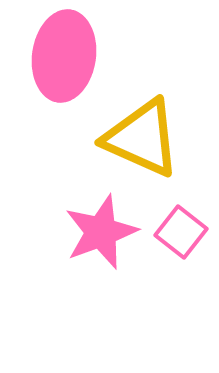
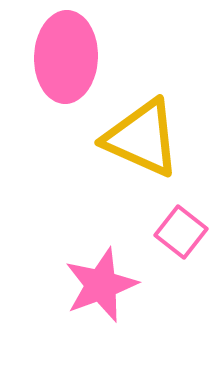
pink ellipse: moved 2 px right, 1 px down; rotated 6 degrees counterclockwise
pink star: moved 53 px down
